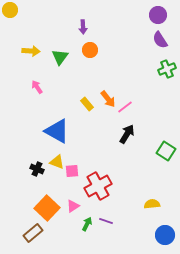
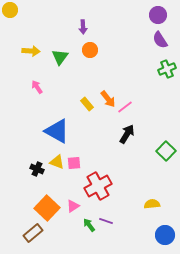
green square: rotated 12 degrees clockwise
pink square: moved 2 px right, 8 px up
green arrow: moved 2 px right, 1 px down; rotated 64 degrees counterclockwise
